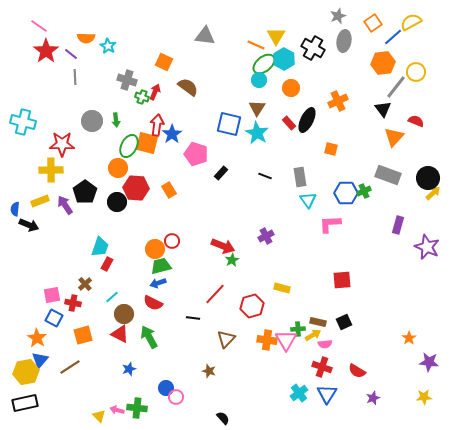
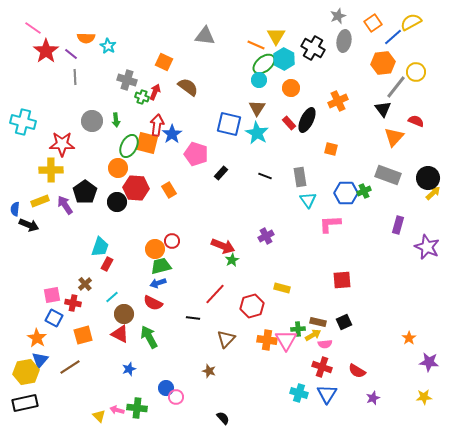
pink line at (39, 26): moved 6 px left, 2 px down
cyan cross at (299, 393): rotated 36 degrees counterclockwise
